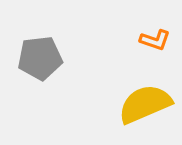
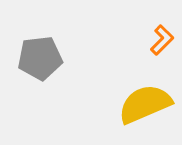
orange L-shape: moved 7 px right; rotated 64 degrees counterclockwise
